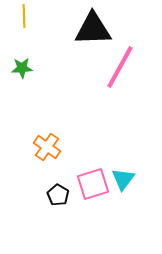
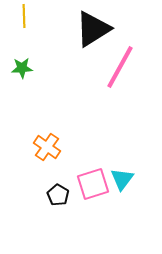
black triangle: rotated 30 degrees counterclockwise
cyan triangle: moved 1 px left
